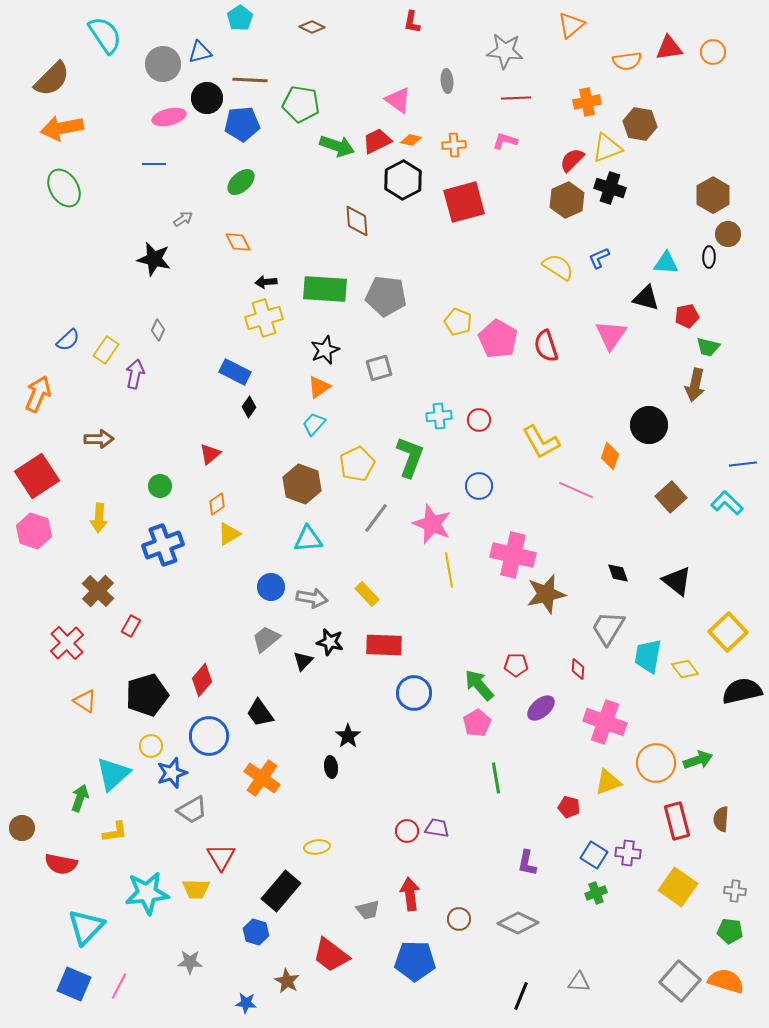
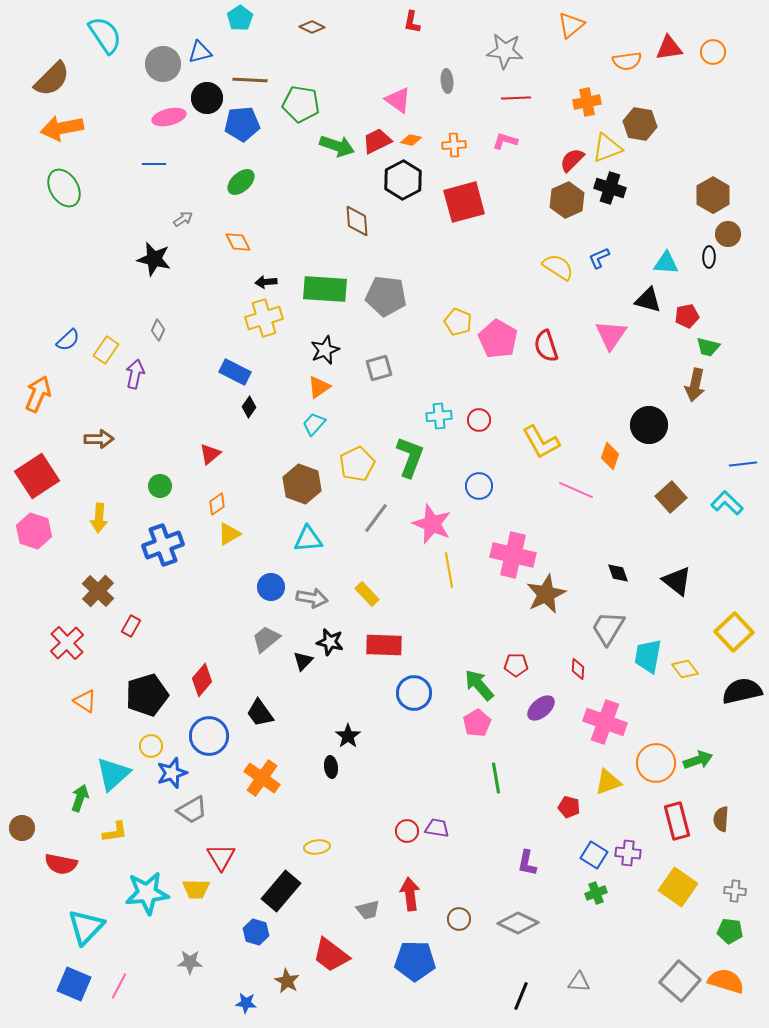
black triangle at (646, 298): moved 2 px right, 2 px down
brown star at (546, 594): rotated 12 degrees counterclockwise
yellow square at (728, 632): moved 6 px right
